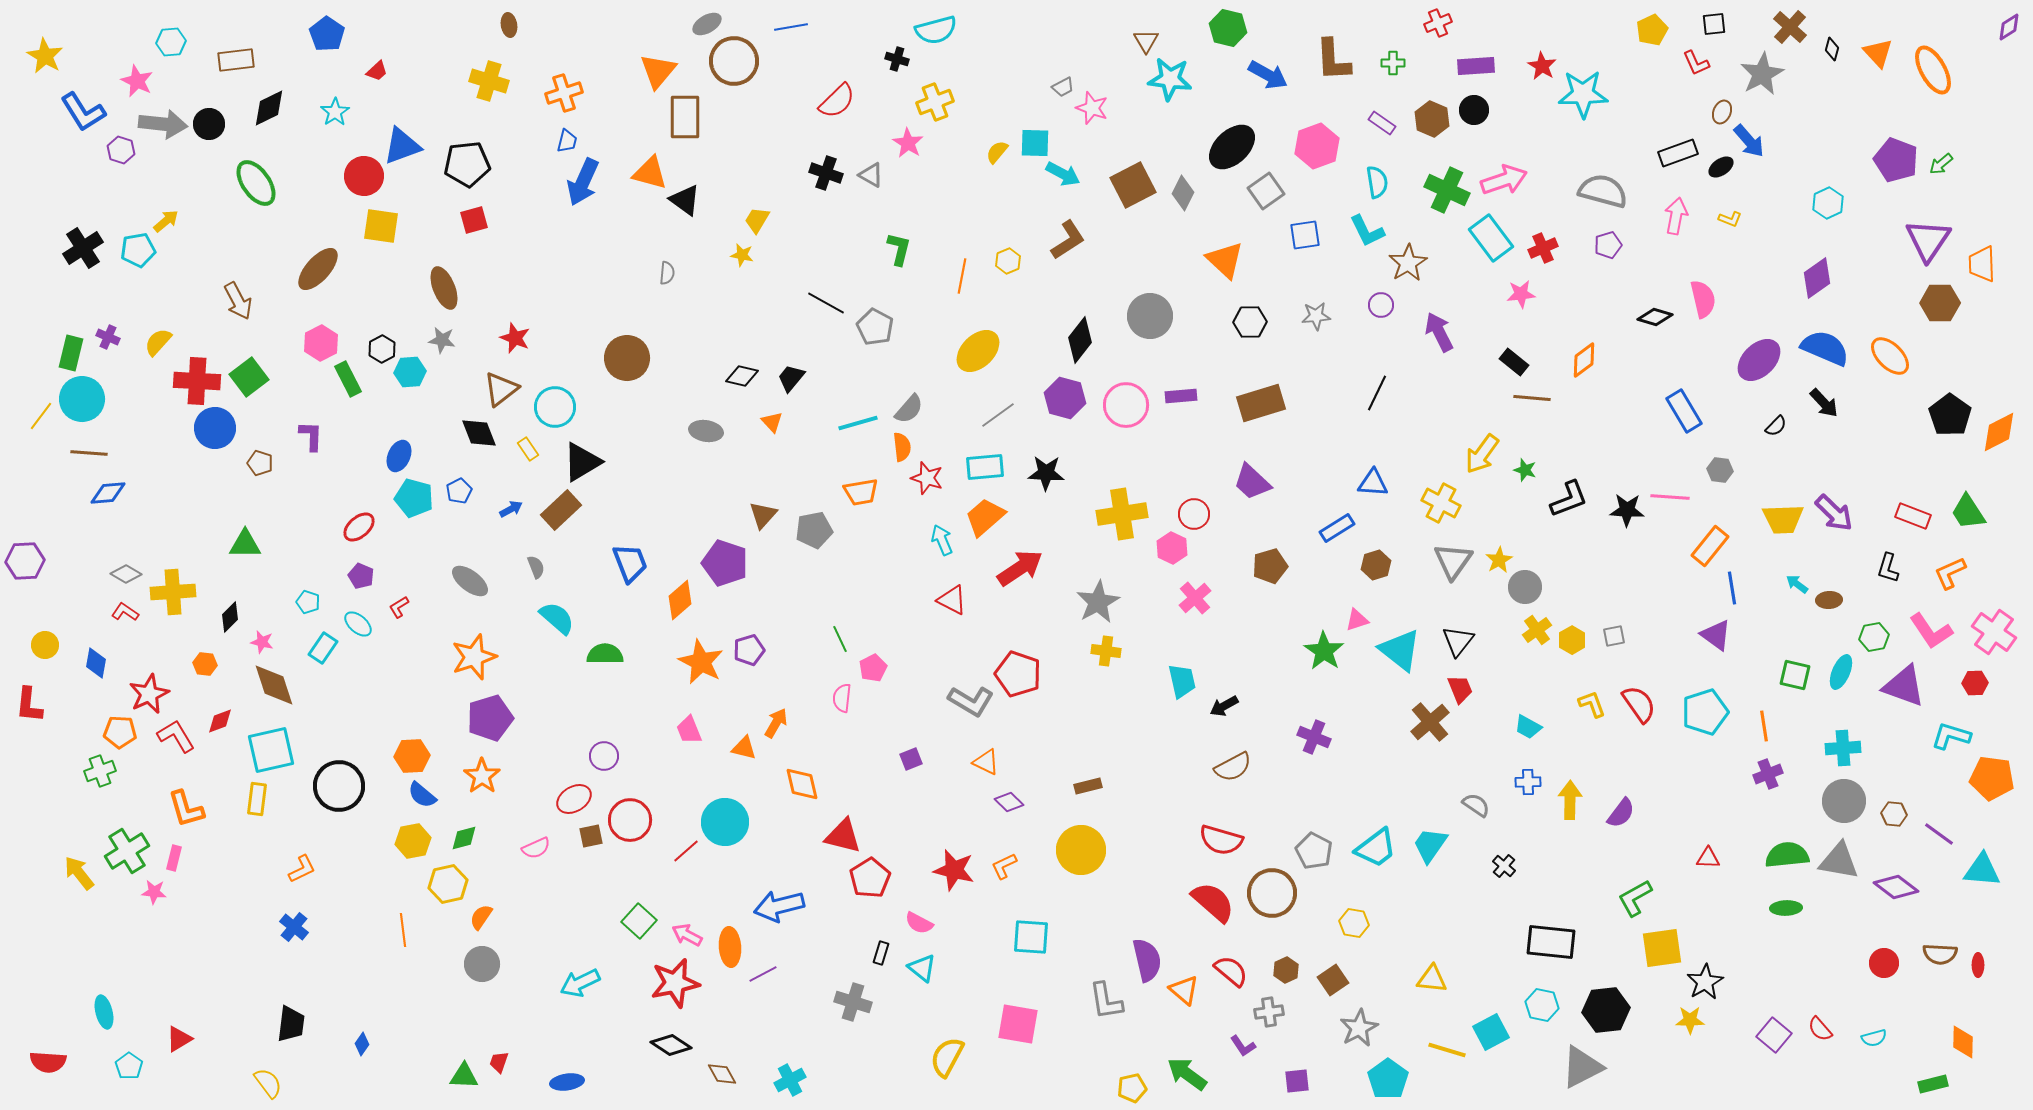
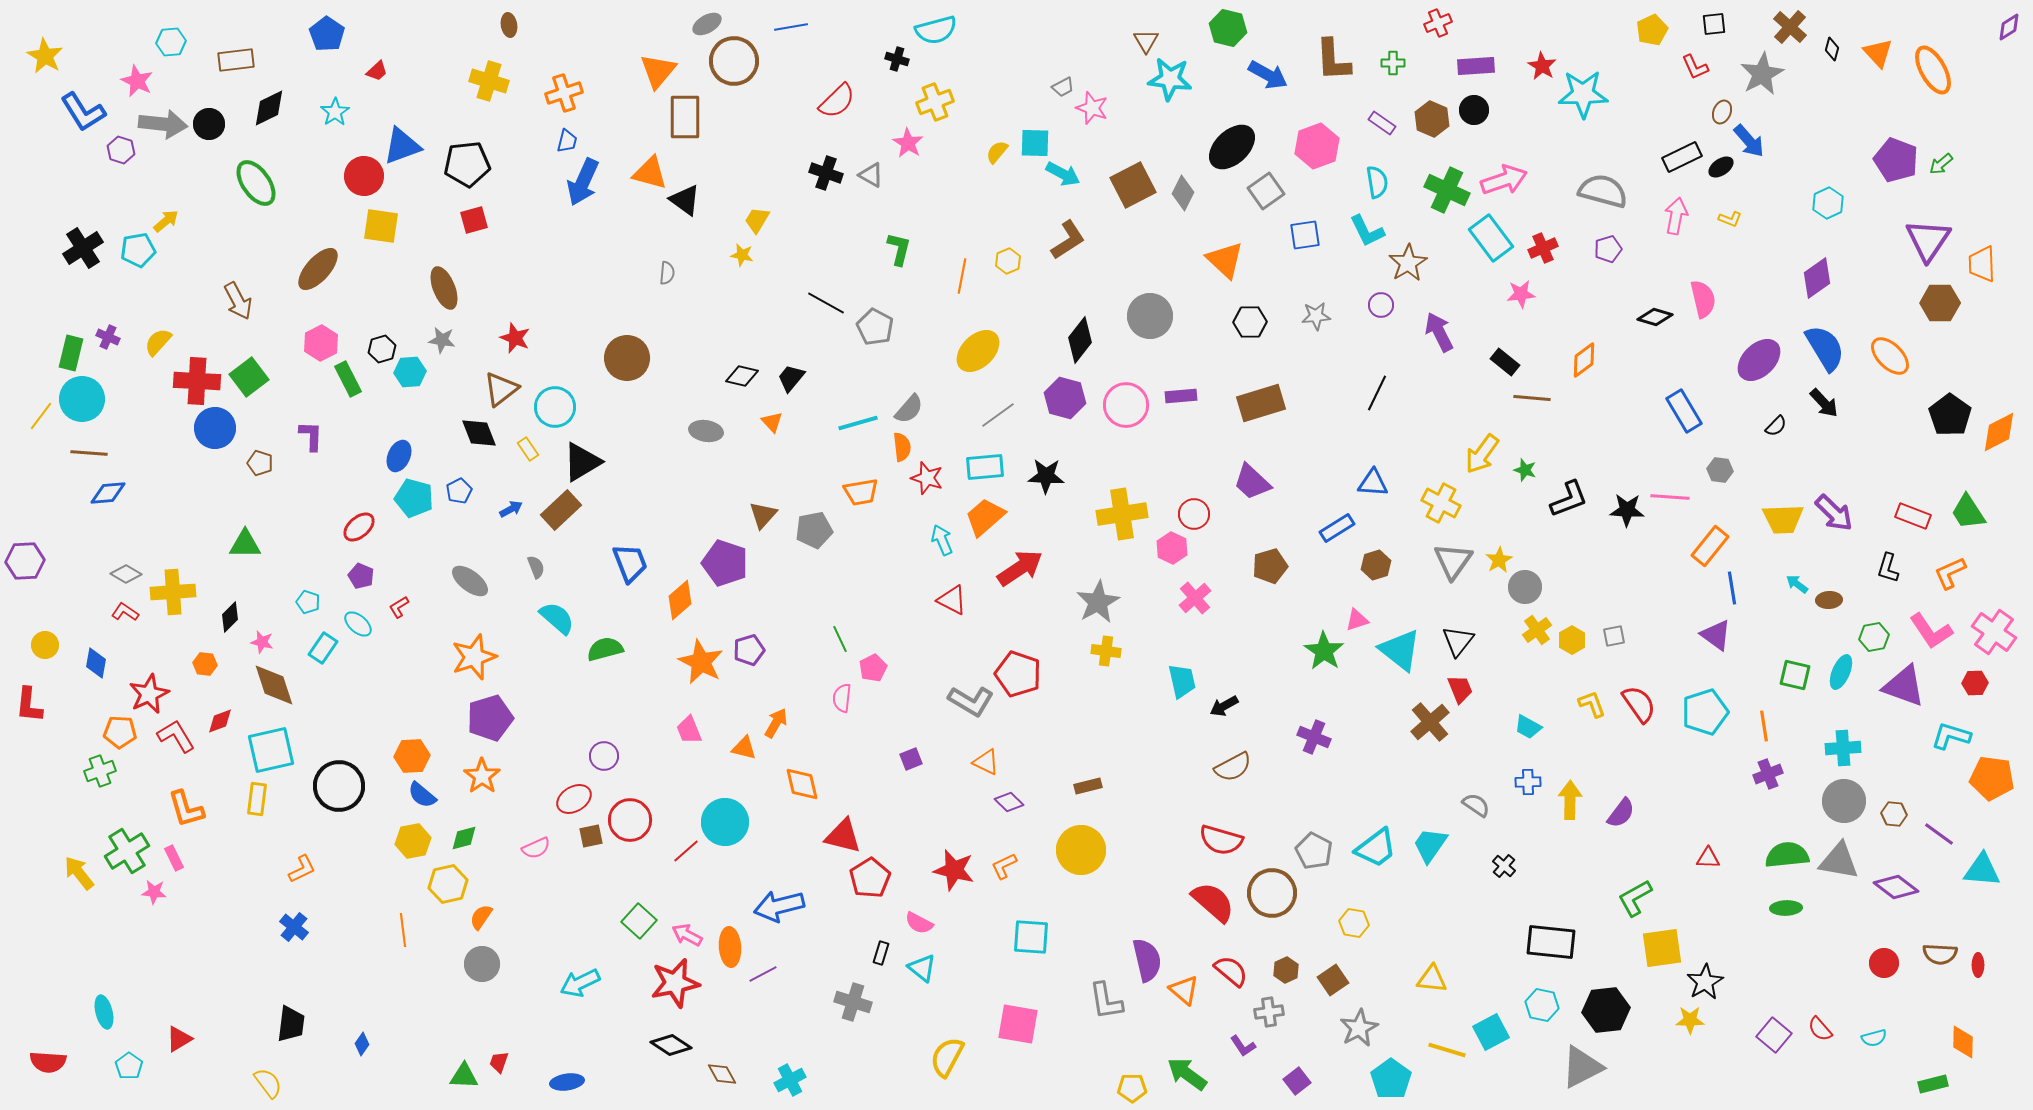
red L-shape at (1696, 63): moved 1 px left, 4 px down
black rectangle at (1678, 153): moved 4 px right, 4 px down; rotated 6 degrees counterclockwise
purple pentagon at (1608, 245): moved 4 px down
blue semicircle at (1825, 348): rotated 36 degrees clockwise
black hexagon at (382, 349): rotated 12 degrees clockwise
black rectangle at (1514, 362): moved 9 px left
black star at (1046, 473): moved 3 px down
green semicircle at (605, 654): moved 5 px up; rotated 15 degrees counterclockwise
pink rectangle at (174, 858): rotated 40 degrees counterclockwise
cyan pentagon at (1388, 1079): moved 3 px right
purple square at (1297, 1081): rotated 32 degrees counterclockwise
yellow pentagon at (1132, 1088): rotated 12 degrees clockwise
